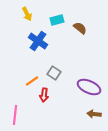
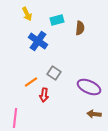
brown semicircle: rotated 56 degrees clockwise
orange line: moved 1 px left, 1 px down
pink line: moved 3 px down
